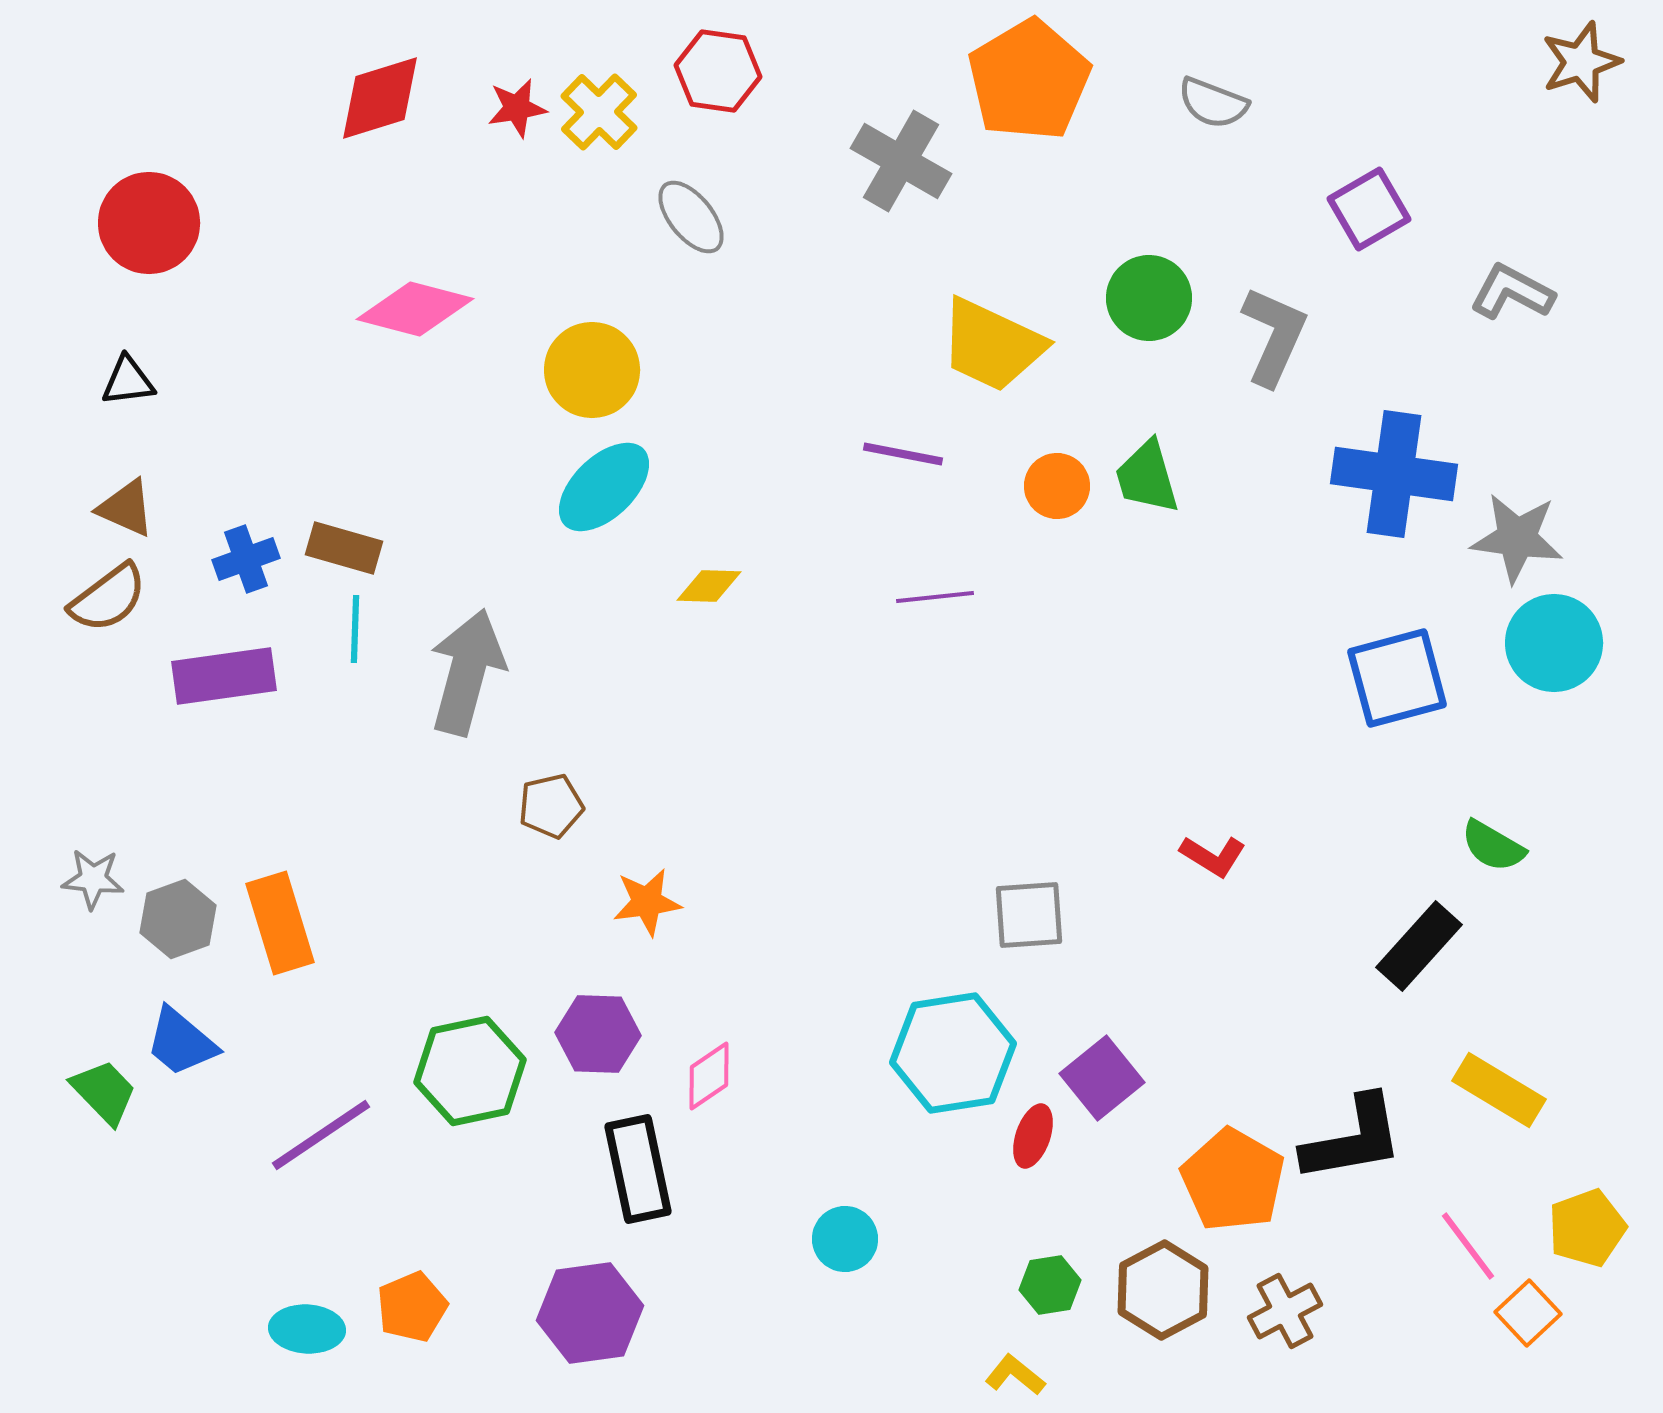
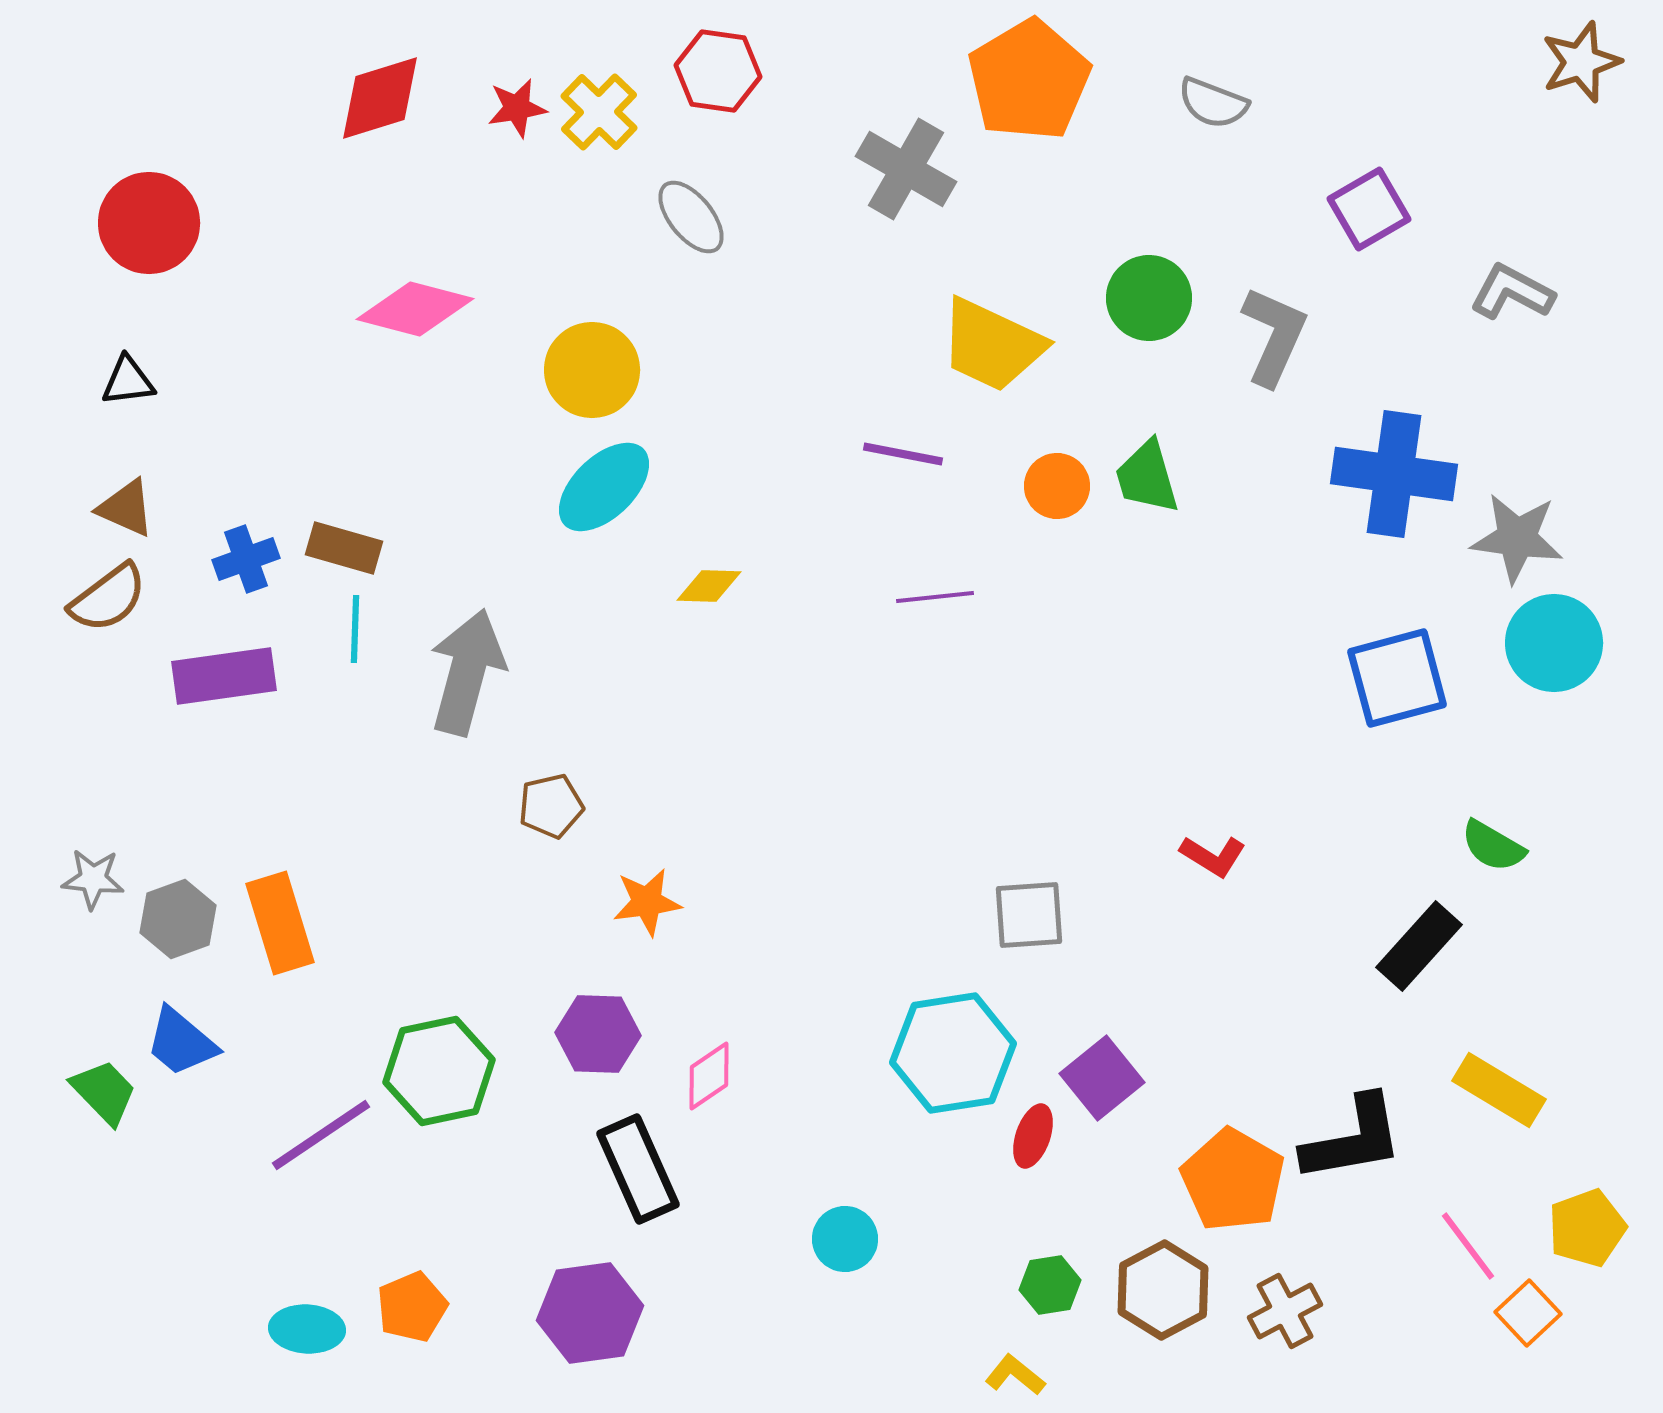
gray cross at (901, 161): moved 5 px right, 8 px down
green hexagon at (470, 1071): moved 31 px left
black rectangle at (638, 1169): rotated 12 degrees counterclockwise
